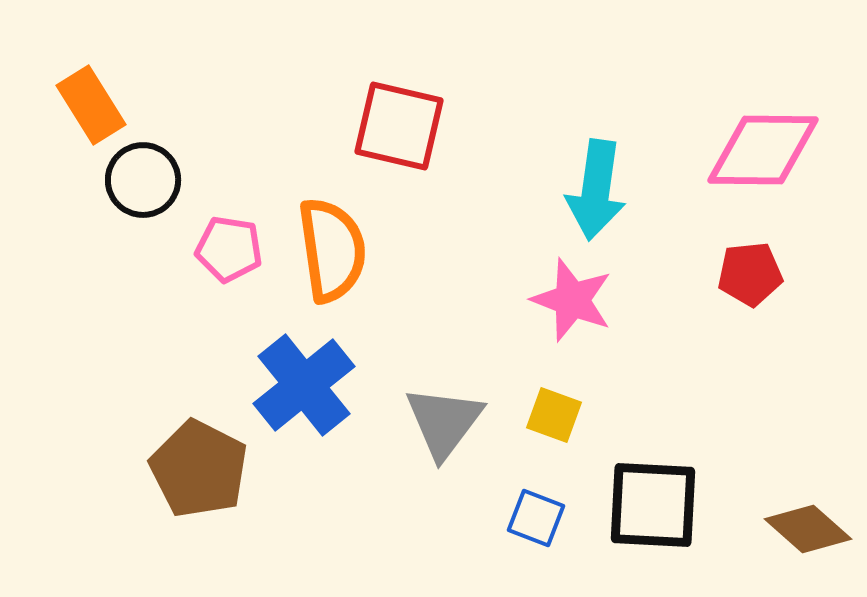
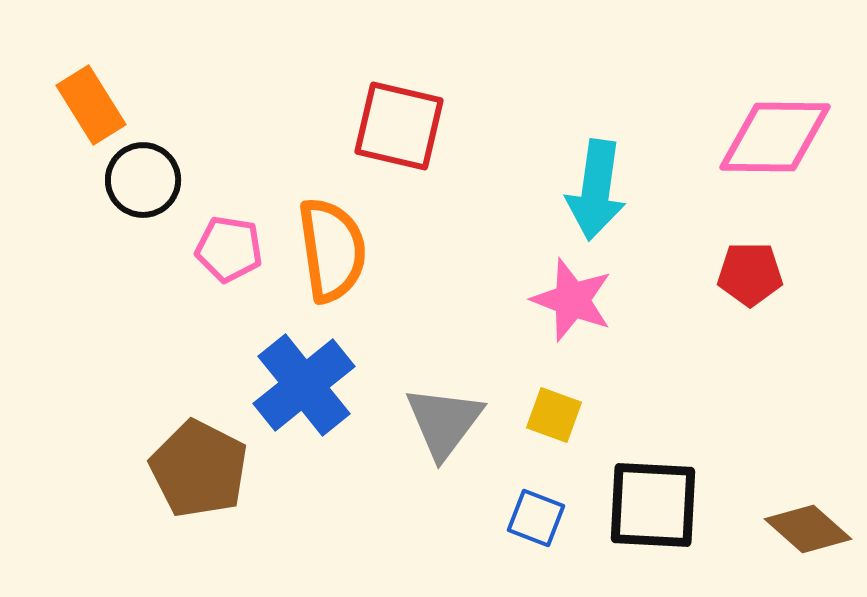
pink diamond: moved 12 px right, 13 px up
red pentagon: rotated 6 degrees clockwise
